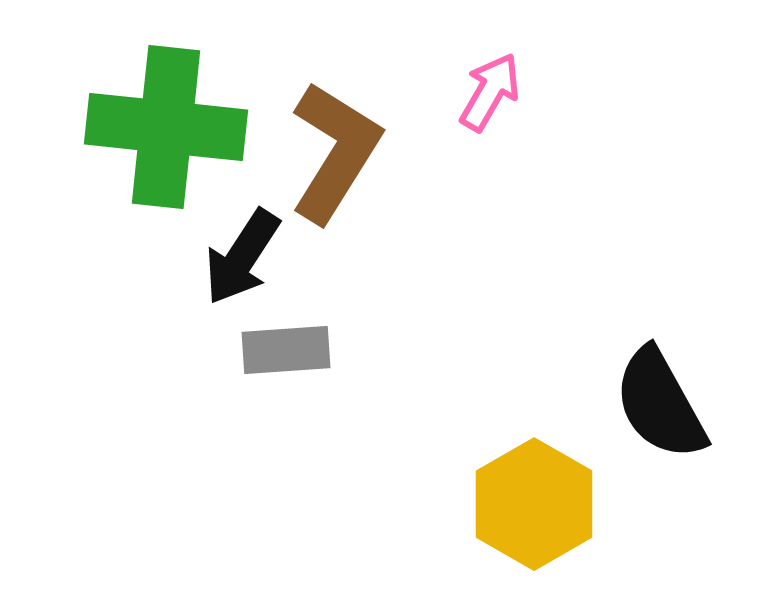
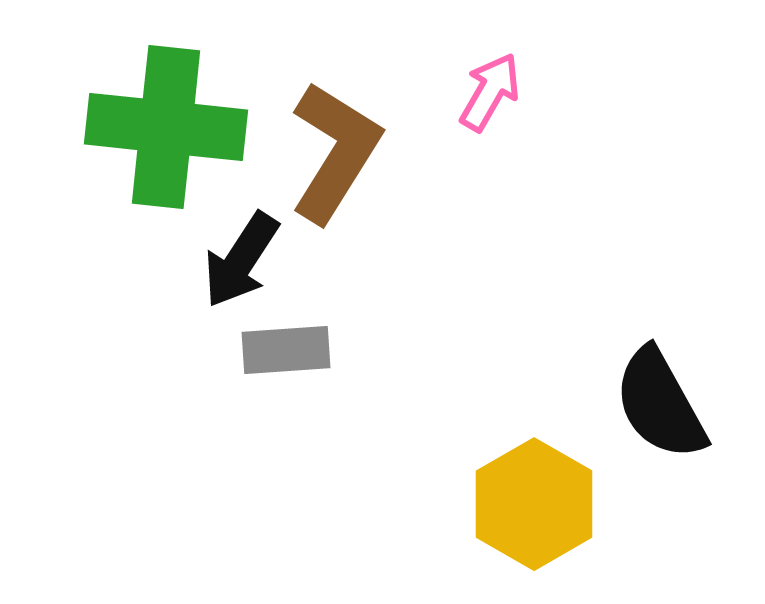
black arrow: moved 1 px left, 3 px down
